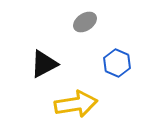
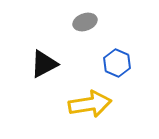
gray ellipse: rotated 15 degrees clockwise
yellow arrow: moved 14 px right
